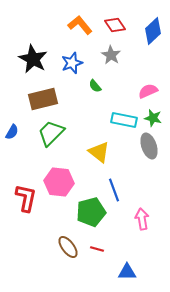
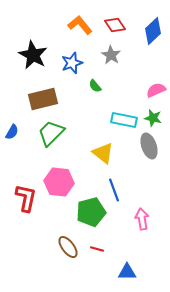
black star: moved 4 px up
pink semicircle: moved 8 px right, 1 px up
yellow triangle: moved 4 px right, 1 px down
